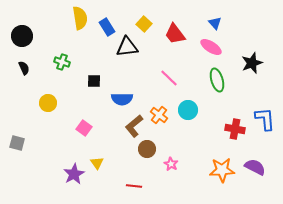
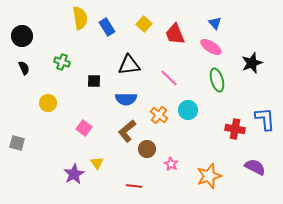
red trapezoid: rotated 15 degrees clockwise
black triangle: moved 2 px right, 18 px down
blue semicircle: moved 4 px right
brown L-shape: moved 7 px left, 5 px down
orange star: moved 13 px left, 6 px down; rotated 15 degrees counterclockwise
